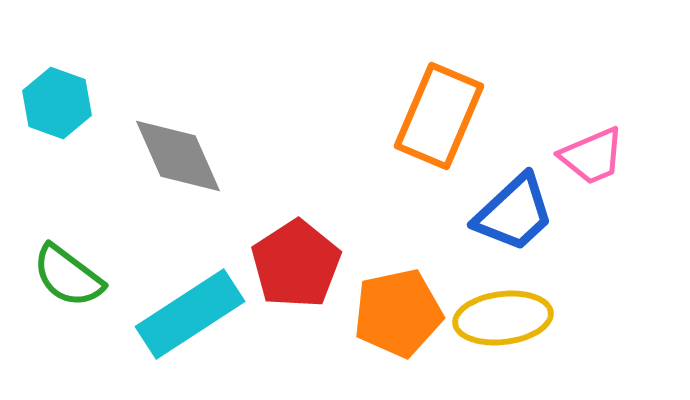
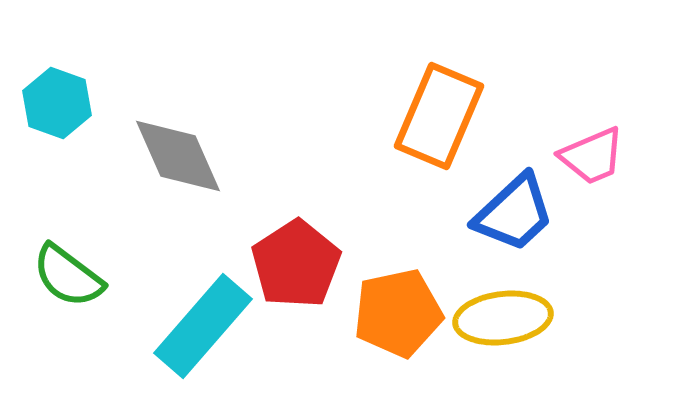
cyan rectangle: moved 13 px right, 12 px down; rotated 16 degrees counterclockwise
